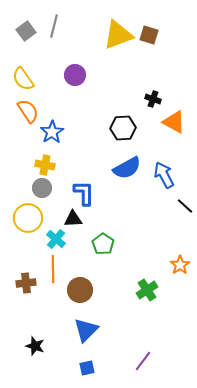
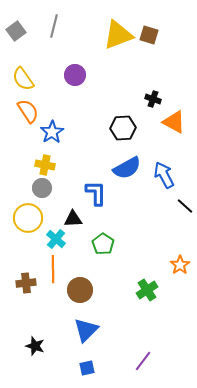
gray square: moved 10 px left
blue L-shape: moved 12 px right
